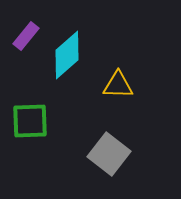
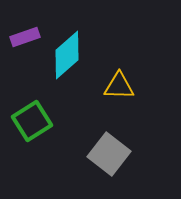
purple rectangle: moved 1 px left, 1 px down; rotated 32 degrees clockwise
yellow triangle: moved 1 px right, 1 px down
green square: moved 2 px right; rotated 30 degrees counterclockwise
